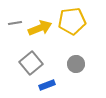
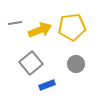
yellow pentagon: moved 6 px down
yellow arrow: moved 2 px down
